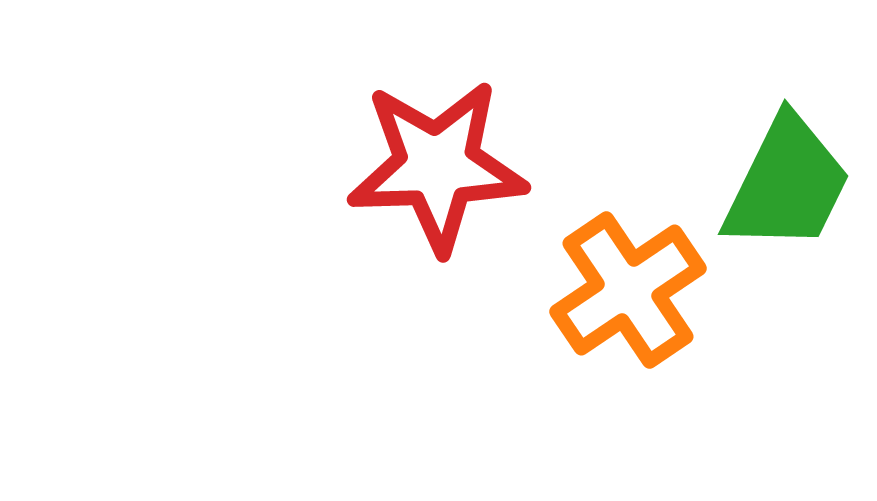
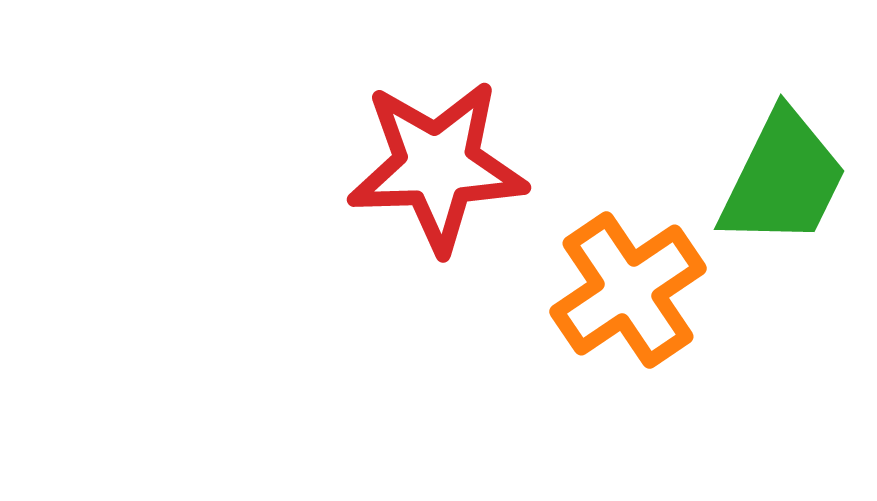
green trapezoid: moved 4 px left, 5 px up
